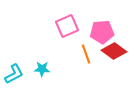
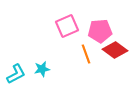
pink pentagon: moved 2 px left, 1 px up
red diamond: moved 1 px right, 1 px up
cyan star: rotated 14 degrees counterclockwise
cyan L-shape: moved 2 px right
